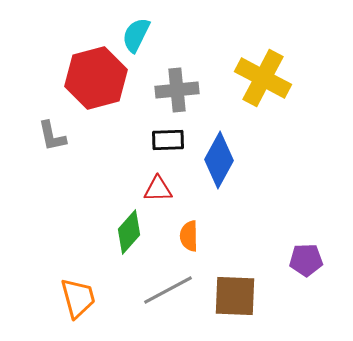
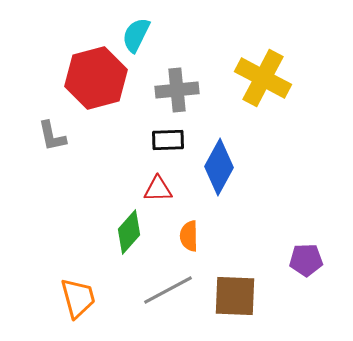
blue diamond: moved 7 px down
